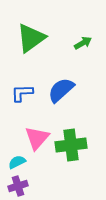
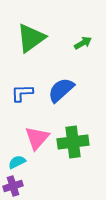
green cross: moved 2 px right, 3 px up
purple cross: moved 5 px left
